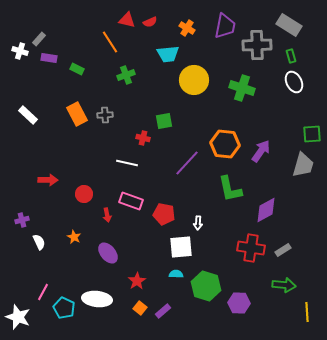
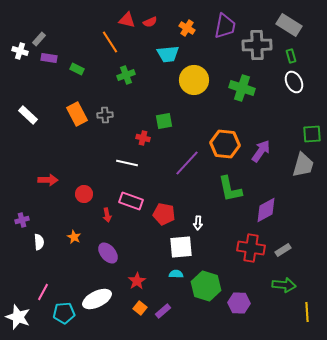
white semicircle at (39, 242): rotated 21 degrees clockwise
white ellipse at (97, 299): rotated 32 degrees counterclockwise
cyan pentagon at (64, 308): moved 5 px down; rotated 30 degrees counterclockwise
